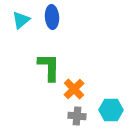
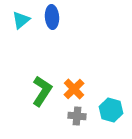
green L-shape: moved 7 px left, 24 px down; rotated 32 degrees clockwise
cyan hexagon: rotated 15 degrees clockwise
